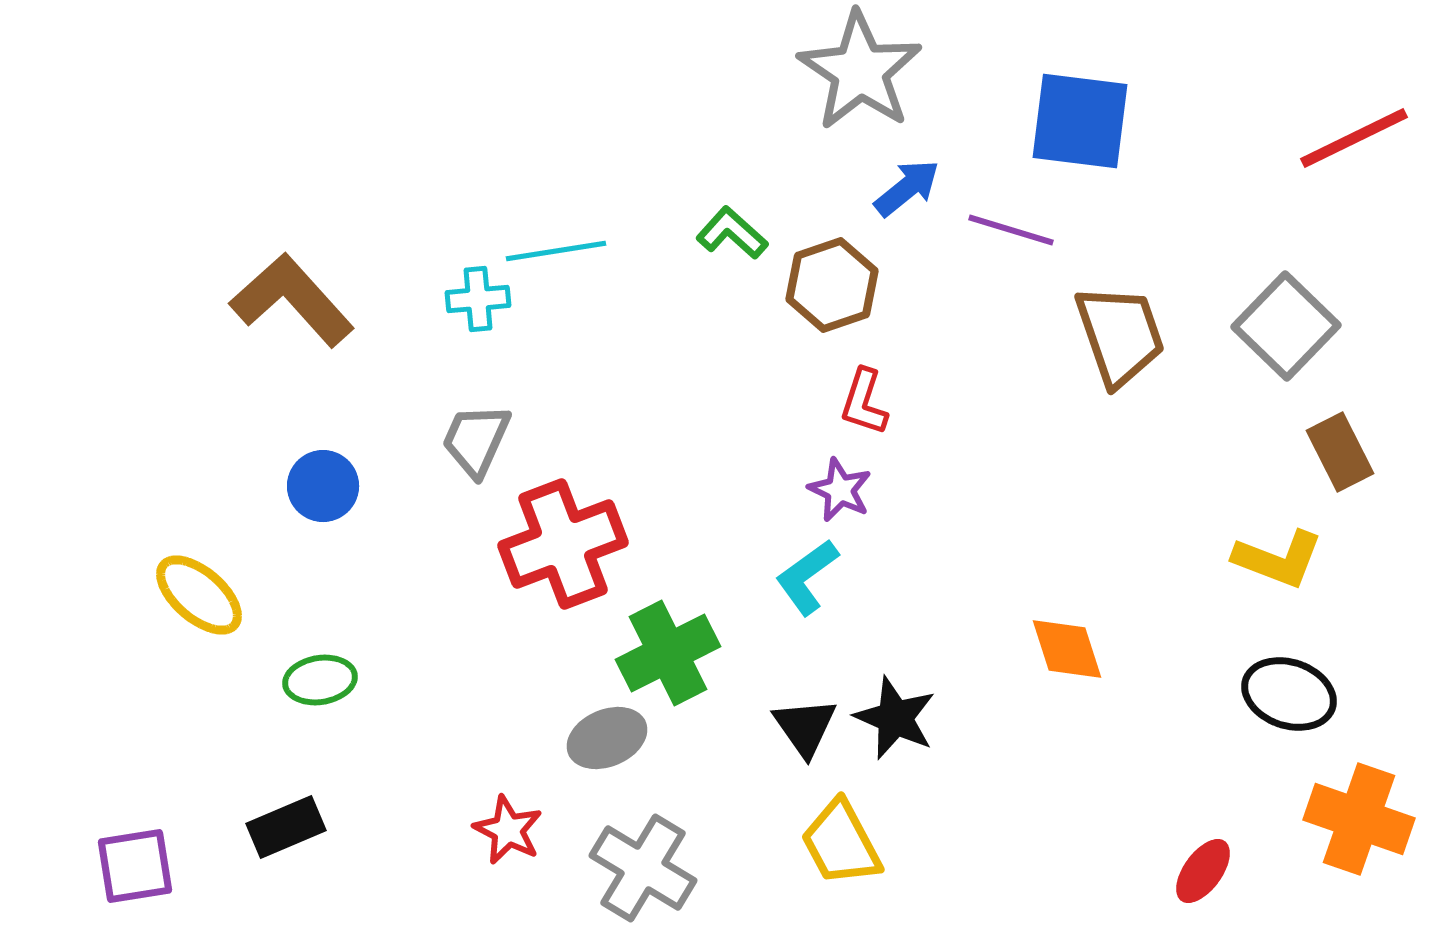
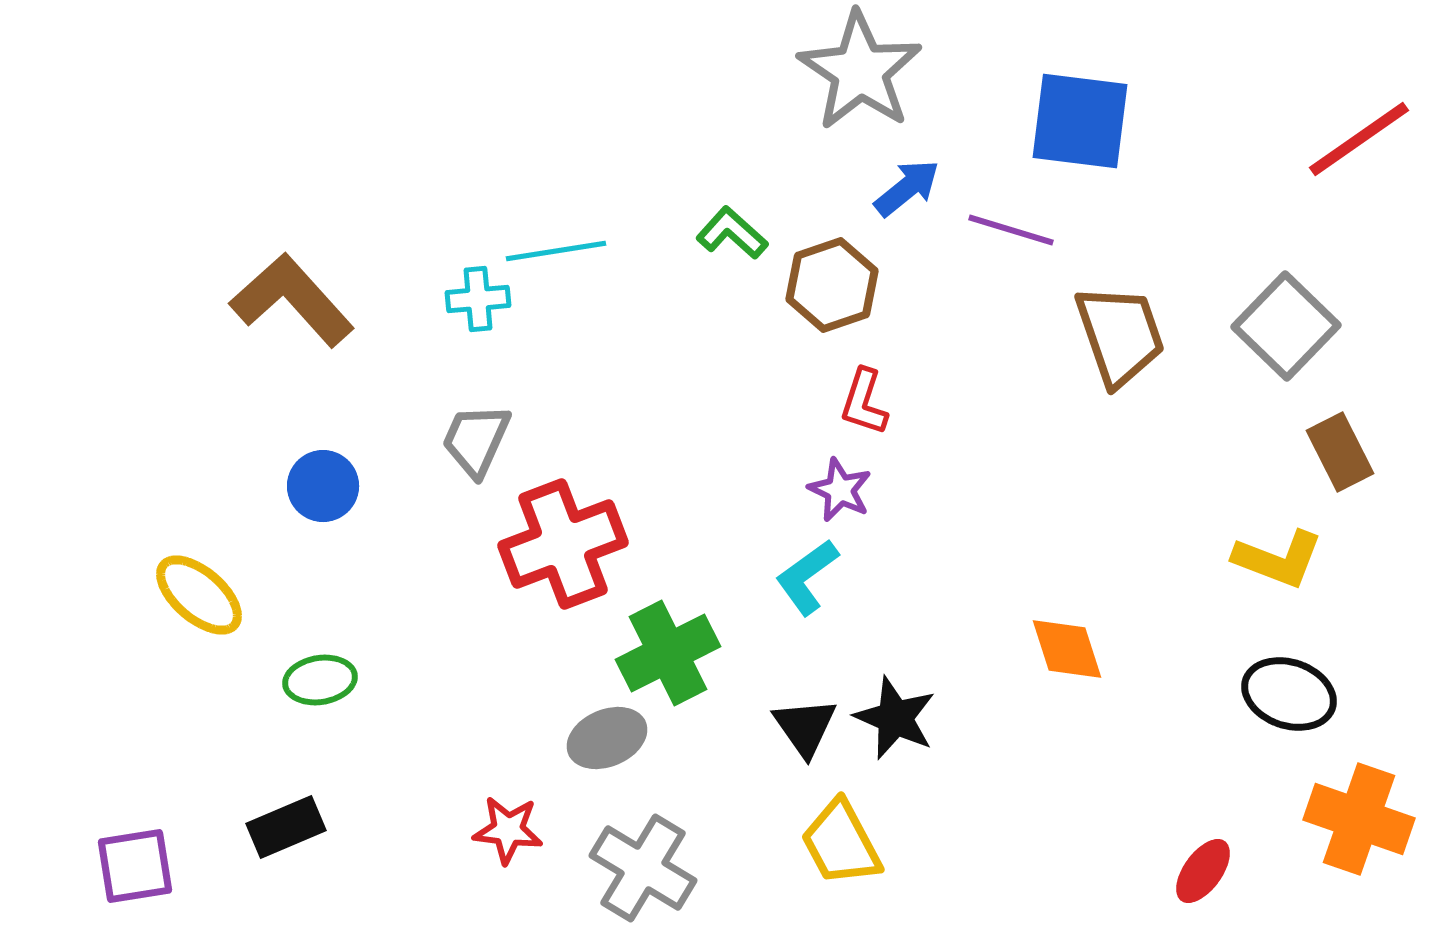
red line: moved 5 px right, 1 px down; rotated 9 degrees counterclockwise
red star: rotated 20 degrees counterclockwise
